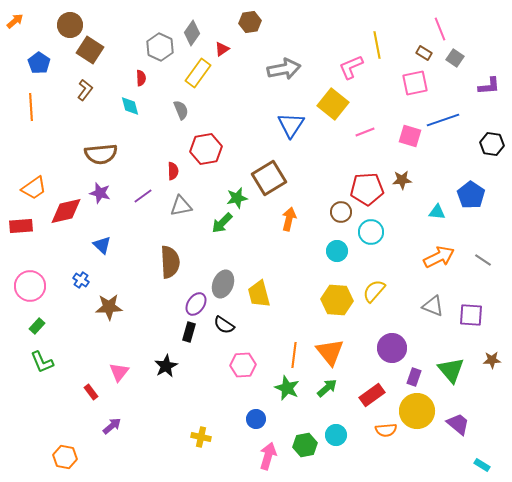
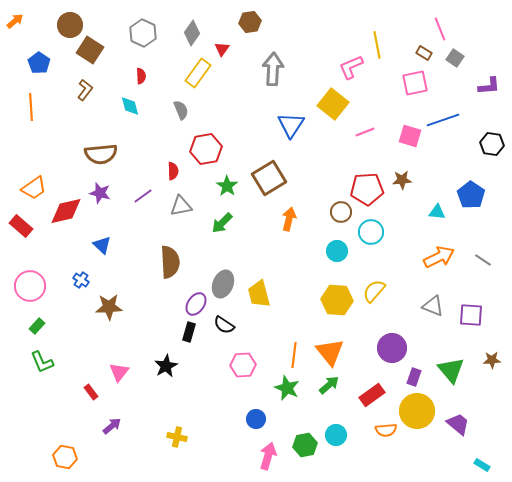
gray hexagon at (160, 47): moved 17 px left, 14 px up
red triangle at (222, 49): rotated 21 degrees counterclockwise
gray arrow at (284, 69): moved 11 px left; rotated 76 degrees counterclockwise
red semicircle at (141, 78): moved 2 px up
green star at (237, 198): moved 10 px left, 12 px up; rotated 25 degrees counterclockwise
red rectangle at (21, 226): rotated 45 degrees clockwise
green arrow at (327, 388): moved 2 px right, 3 px up
yellow cross at (201, 437): moved 24 px left
